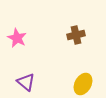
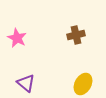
purple triangle: moved 1 px down
